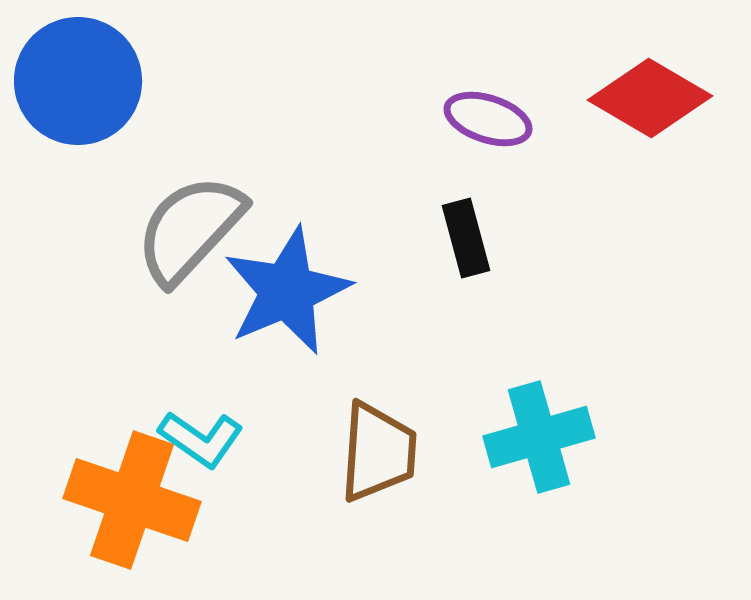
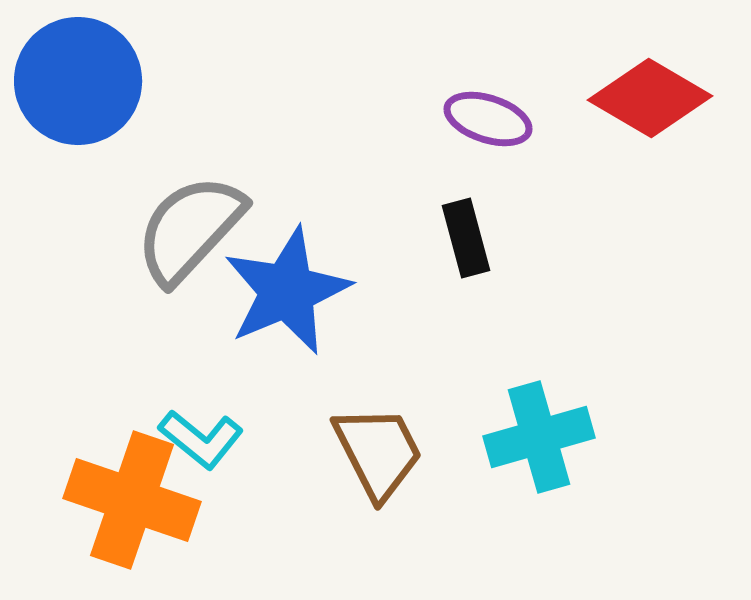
cyan L-shape: rotated 4 degrees clockwise
brown trapezoid: rotated 31 degrees counterclockwise
